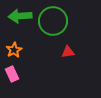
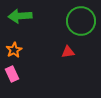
green circle: moved 28 px right
